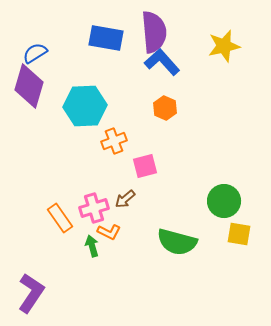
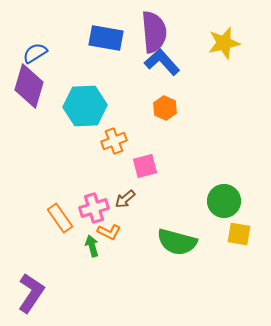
yellow star: moved 3 px up
